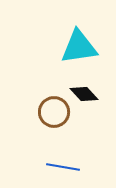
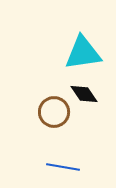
cyan triangle: moved 4 px right, 6 px down
black diamond: rotated 8 degrees clockwise
